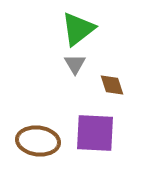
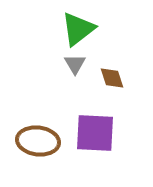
brown diamond: moved 7 px up
